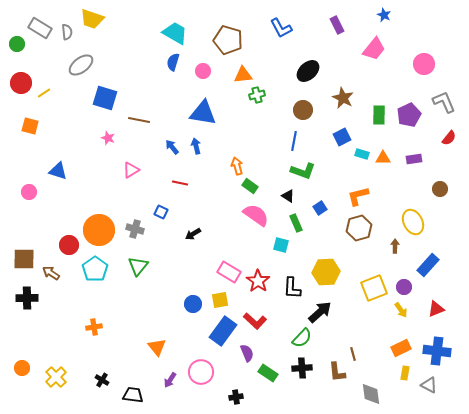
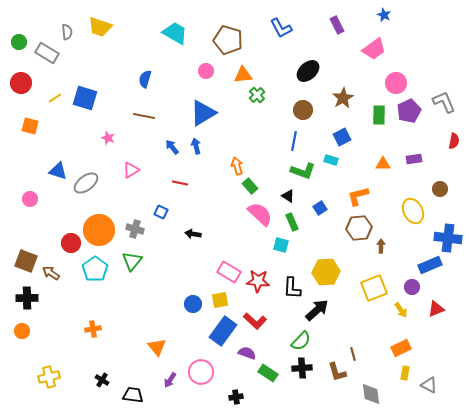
yellow trapezoid at (92, 19): moved 8 px right, 8 px down
gray rectangle at (40, 28): moved 7 px right, 25 px down
green circle at (17, 44): moved 2 px right, 2 px up
pink trapezoid at (374, 49): rotated 15 degrees clockwise
blue semicircle at (173, 62): moved 28 px left, 17 px down
pink circle at (424, 64): moved 28 px left, 19 px down
gray ellipse at (81, 65): moved 5 px right, 118 px down
pink circle at (203, 71): moved 3 px right
yellow line at (44, 93): moved 11 px right, 5 px down
green cross at (257, 95): rotated 28 degrees counterclockwise
blue square at (105, 98): moved 20 px left
brown star at (343, 98): rotated 15 degrees clockwise
blue triangle at (203, 113): rotated 40 degrees counterclockwise
purple pentagon at (409, 115): moved 4 px up
brown line at (139, 120): moved 5 px right, 4 px up
red semicircle at (449, 138): moved 5 px right, 3 px down; rotated 28 degrees counterclockwise
cyan rectangle at (362, 154): moved 31 px left, 6 px down
orange triangle at (383, 158): moved 6 px down
green rectangle at (250, 186): rotated 14 degrees clockwise
pink circle at (29, 192): moved 1 px right, 7 px down
pink semicircle at (256, 215): moved 4 px right, 1 px up; rotated 8 degrees clockwise
yellow ellipse at (413, 222): moved 11 px up
green rectangle at (296, 223): moved 4 px left, 1 px up
brown hexagon at (359, 228): rotated 10 degrees clockwise
black arrow at (193, 234): rotated 42 degrees clockwise
red circle at (69, 245): moved 2 px right, 2 px up
brown arrow at (395, 246): moved 14 px left
brown square at (24, 259): moved 2 px right, 2 px down; rotated 20 degrees clockwise
blue rectangle at (428, 265): moved 2 px right; rotated 25 degrees clockwise
green triangle at (138, 266): moved 6 px left, 5 px up
red star at (258, 281): rotated 30 degrees counterclockwise
purple circle at (404, 287): moved 8 px right
black arrow at (320, 312): moved 3 px left, 2 px up
orange cross at (94, 327): moved 1 px left, 2 px down
green semicircle at (302, 338): moved 1 px left, 3 px down
blue cross at (437, 351): moved 11 px right, 113 px up
purple semicircle at (247, 353): rotated 48 degrees counterclockwise
orange circle at (22, 368): moved 37 px up
brown L-shape at (337, 372): rotated 10 degrees counterclockwise
yellow cross at (56, 377): moved 7 px left; rotated 30 degrees clockwise
